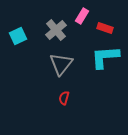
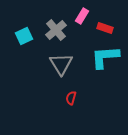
cyan square: moved 6 px right
gray triangle: rotated 10 degrees counterclockwise
red semicircle: moved 7 px right
